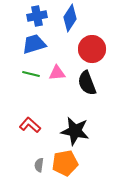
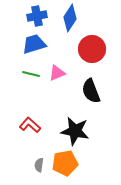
pink triangle: rotated 18 degrees counterclockwise
black semicircle: moved 4 px right, 8 px down
